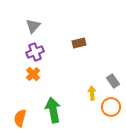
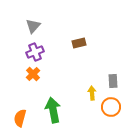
gray rectangle: rotated 32 degrees clockwise
